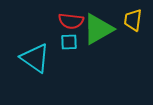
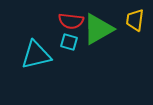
yellow trapezoid: moved 2 px right
cyan square: rotated 18 degrees clockwise
cyan triangle: moved 1 px right, 3 px up; rotated 48 degrees counterclockwise
